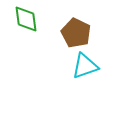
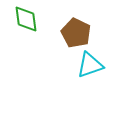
cyan triangle: moved 5 px right, 1 px up
